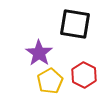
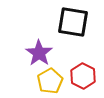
black square: moved 2 px left, 2 px up
red hexagon: moved 1 px left, 1 px down
